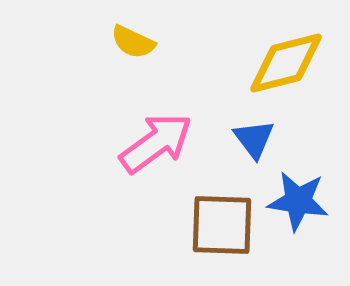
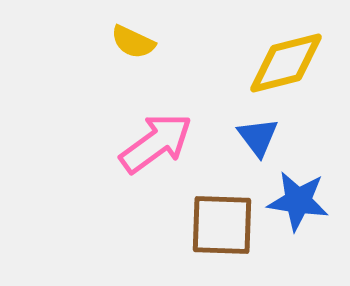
blue triangle: moved 4 px right, 2 px up
